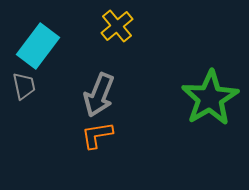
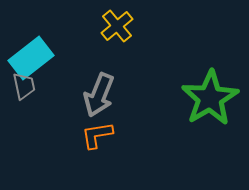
cyan rectangle: moved 7 px left, 12 px down; rotated 15 degrees clockwise
